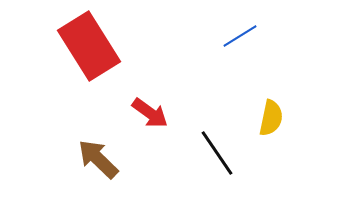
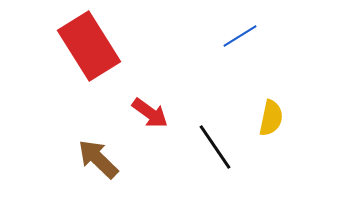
black line: moved 2 px left, 6 px up
